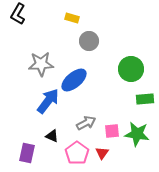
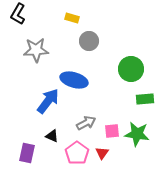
gray star: moved 5 px left, 14 px up
blue ellipse: rotated 56 degrees clockwise
